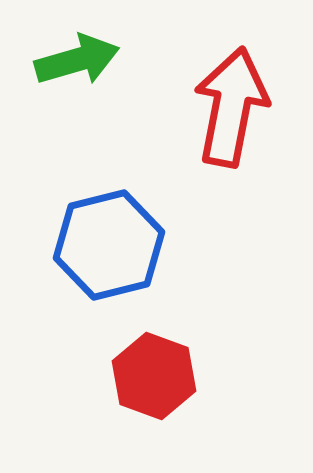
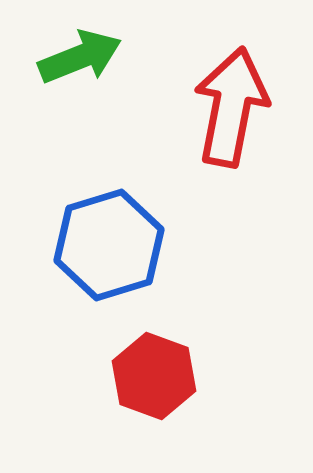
green arrow: moved 3 px right, 3 px up; rotated 6 degrees counterclockwise
blue hexagon: rotated 3 degrees counterclockwise
